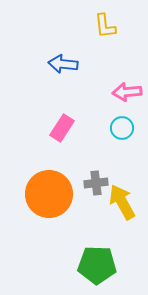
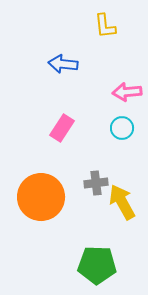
orange circle: moved 8 px left, 3 px down
